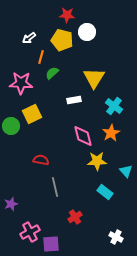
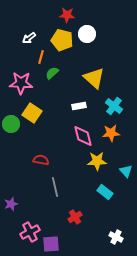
white circle: moved 2 px down
yellow triangle: rotated 20 degrees counterclockwise
white rectangle: moved 5 px right, 6 px down
yellow square: moved 1 px up; rotated 30 degrees counterclockwise
green circle: moved 2 px up
orange star: rotated 24 degrees clockwise
